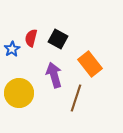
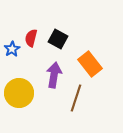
purple arrow: rotated 25 degrees clockwise
